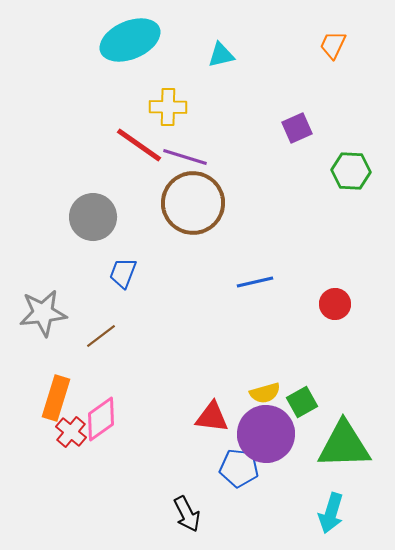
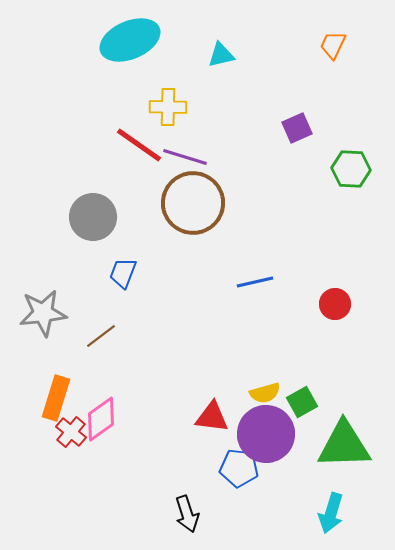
green hexagon: moved 2 px up
black arrow: rotated 9 degrees clockwise
